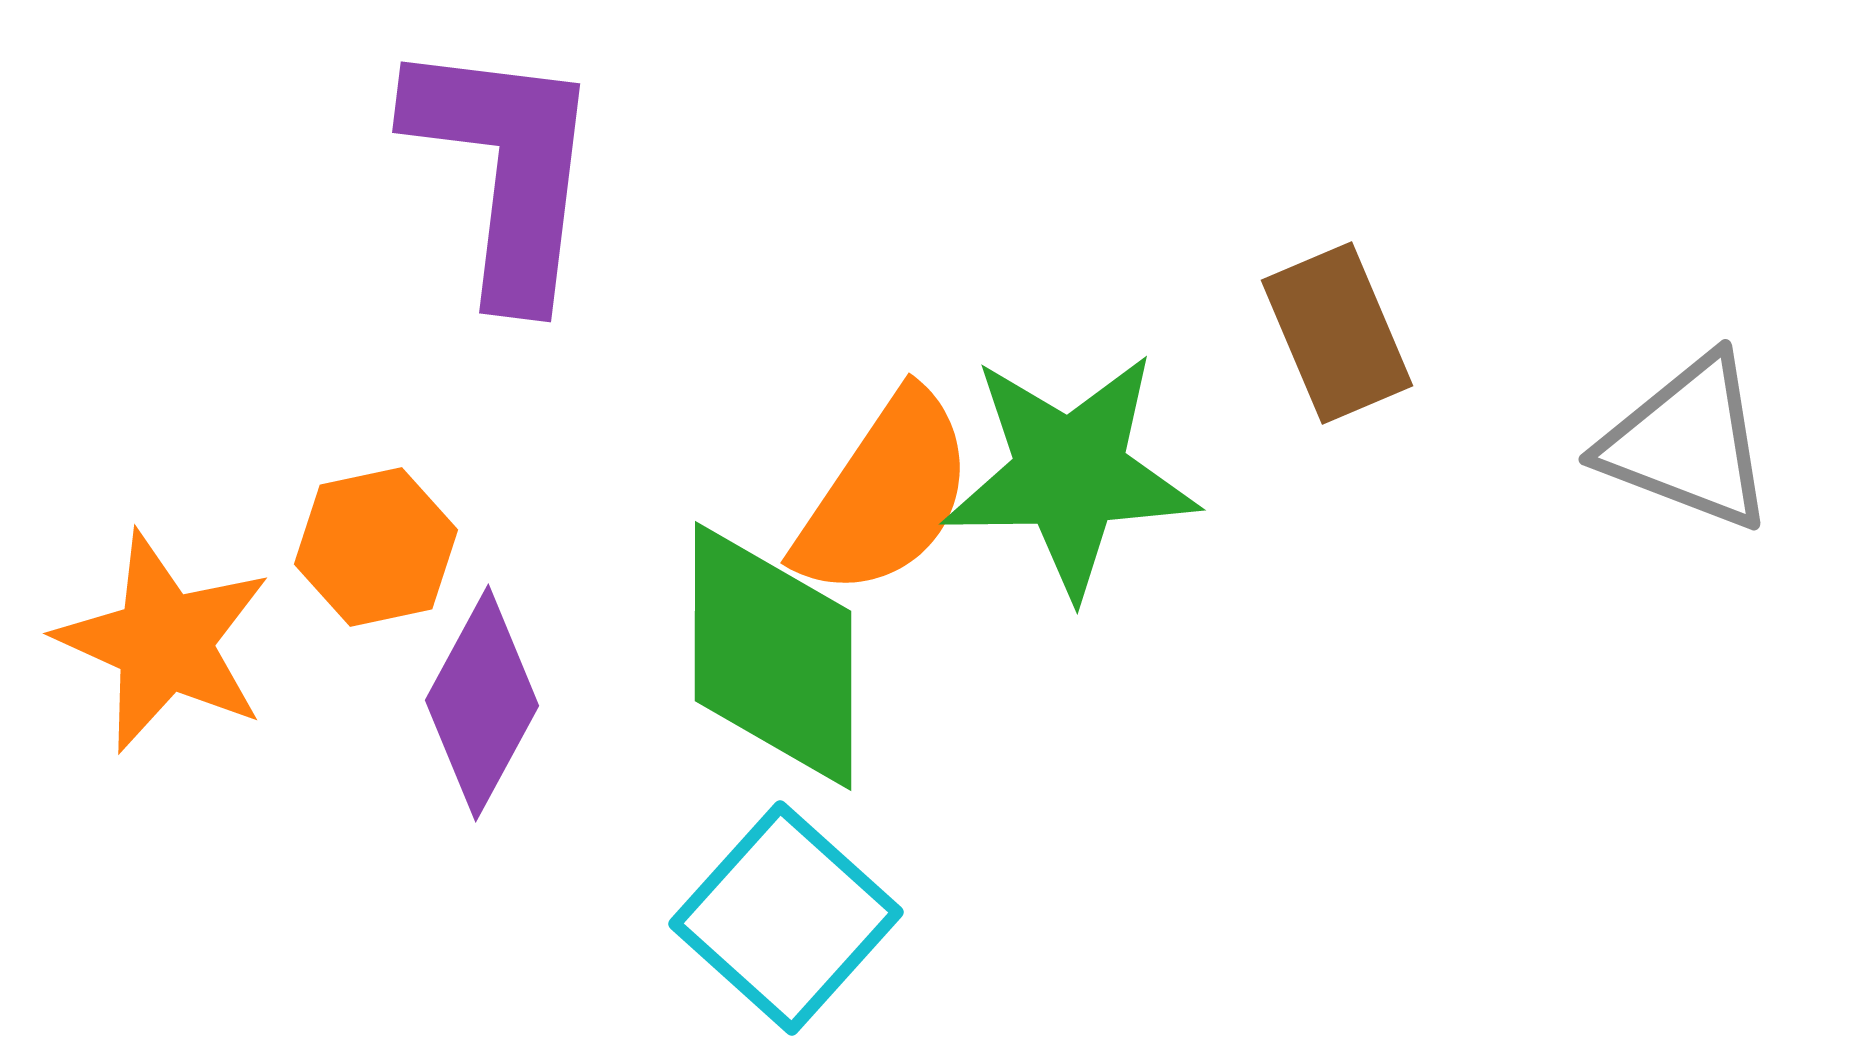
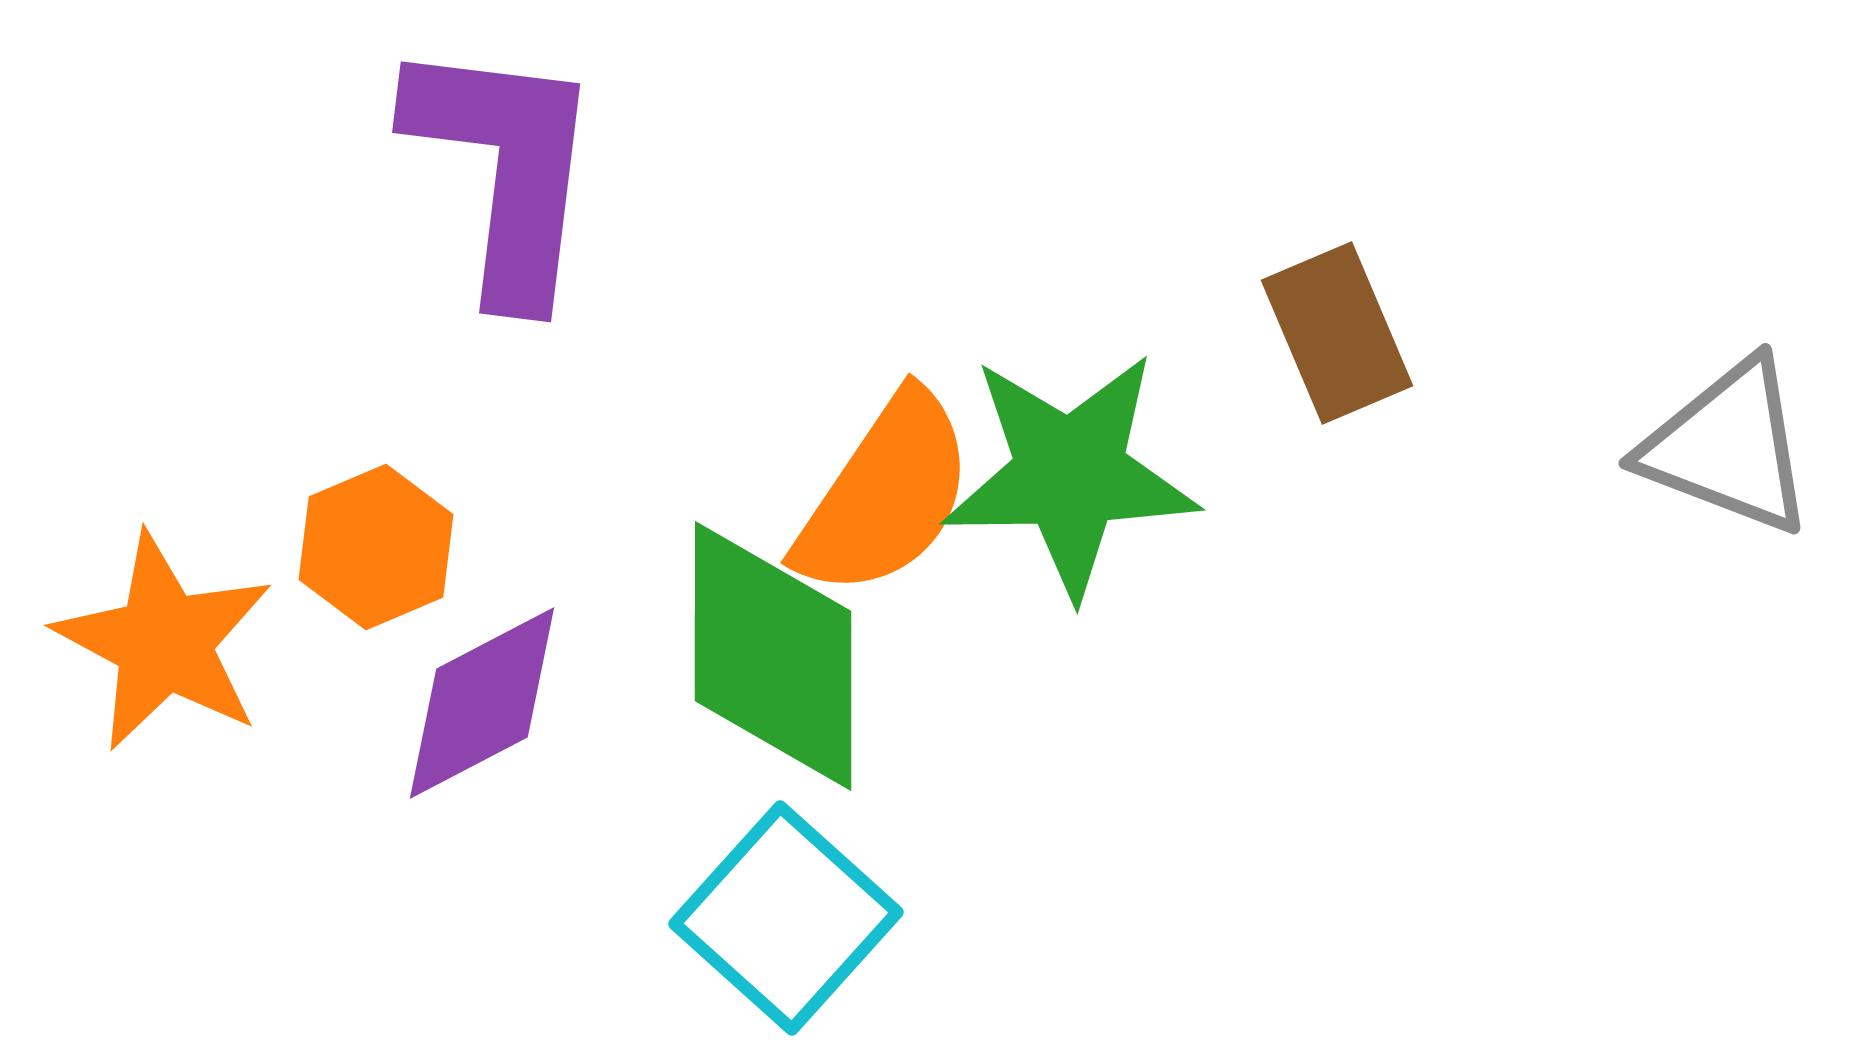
gray triangle: moved 40 px right, 4 px down
orange hexagon: rotated 11 degrees counterclockwise
orange star: rotated 4 degrees clockwise
purple diamond: rotated 34 degrees clockwise
